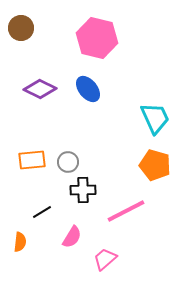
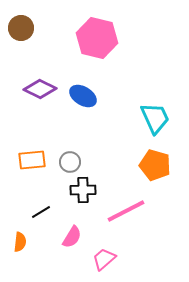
blue ellipse: moved 5 px left, 7 px down; rotated 20 degrees counterclockwise
gray circle: moved 2 px right
black line: moved 1 px left
pink trapezoid: moved 1 px left
